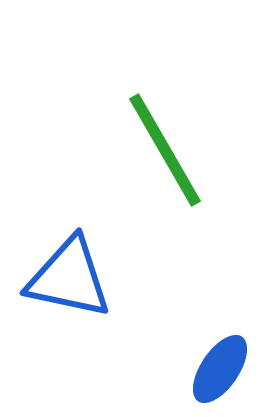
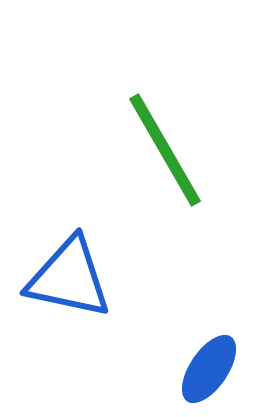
blue ellipse: moved 11 px left
